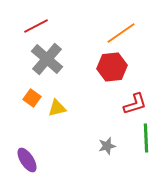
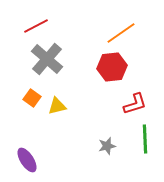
yellow triangle: moved 2 px up
green line: moved 1 px left, 1 px down
